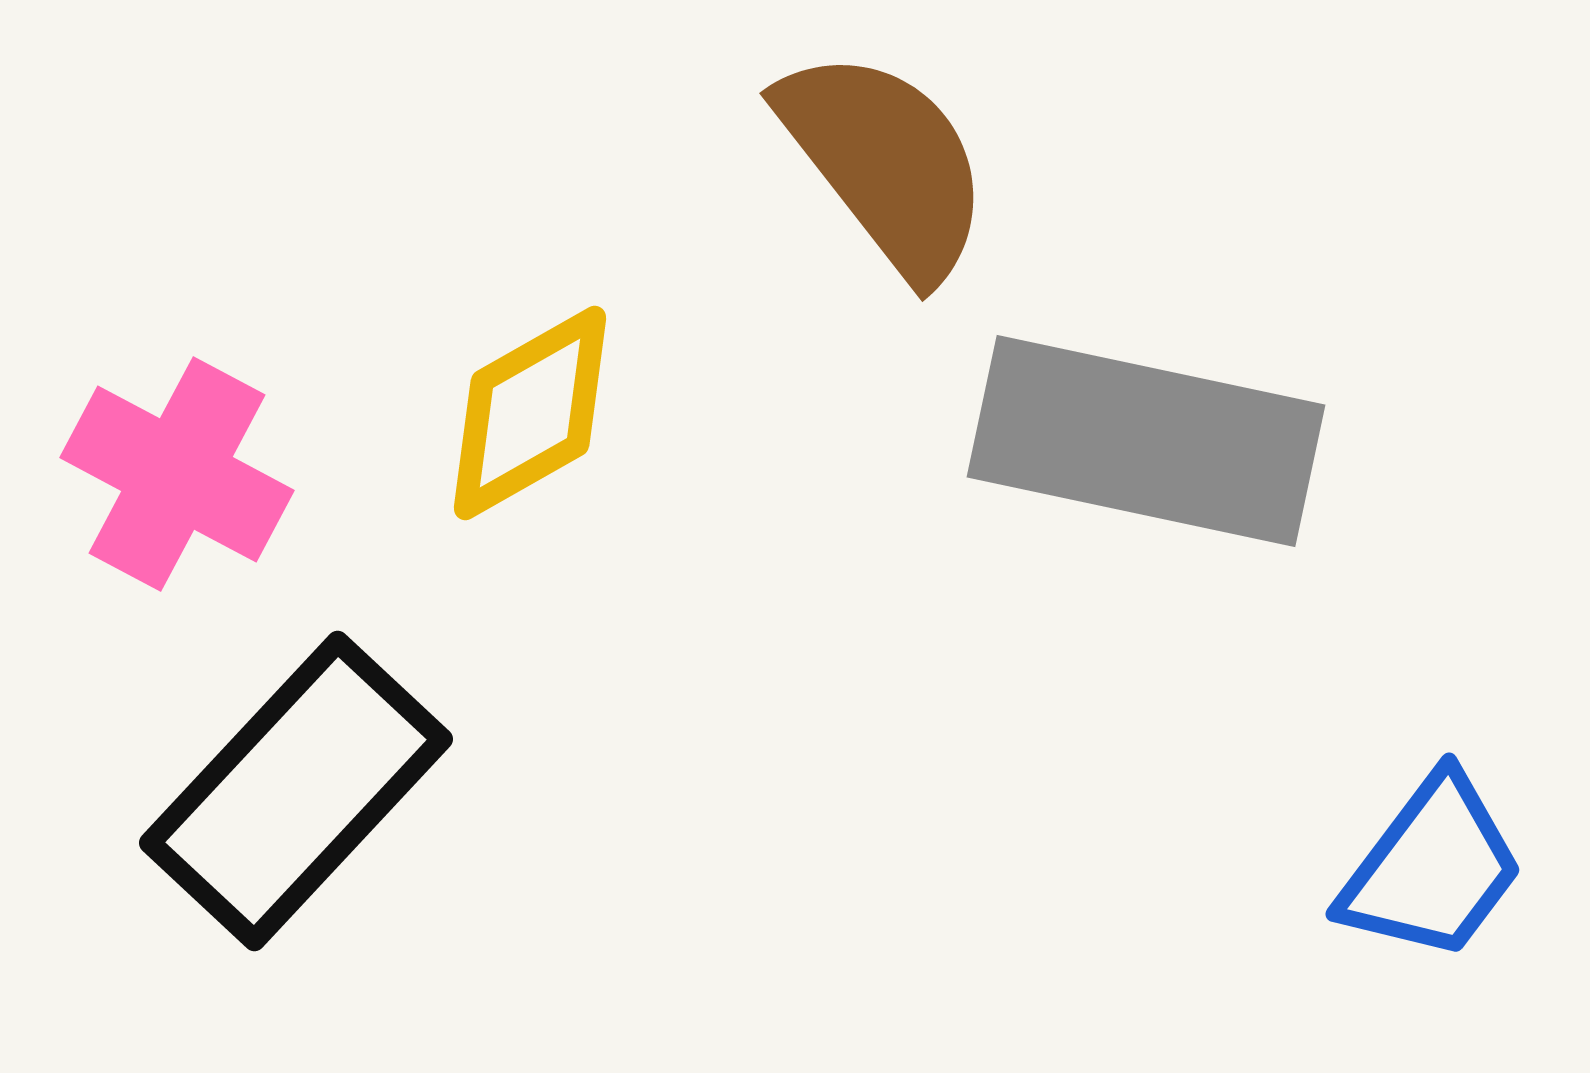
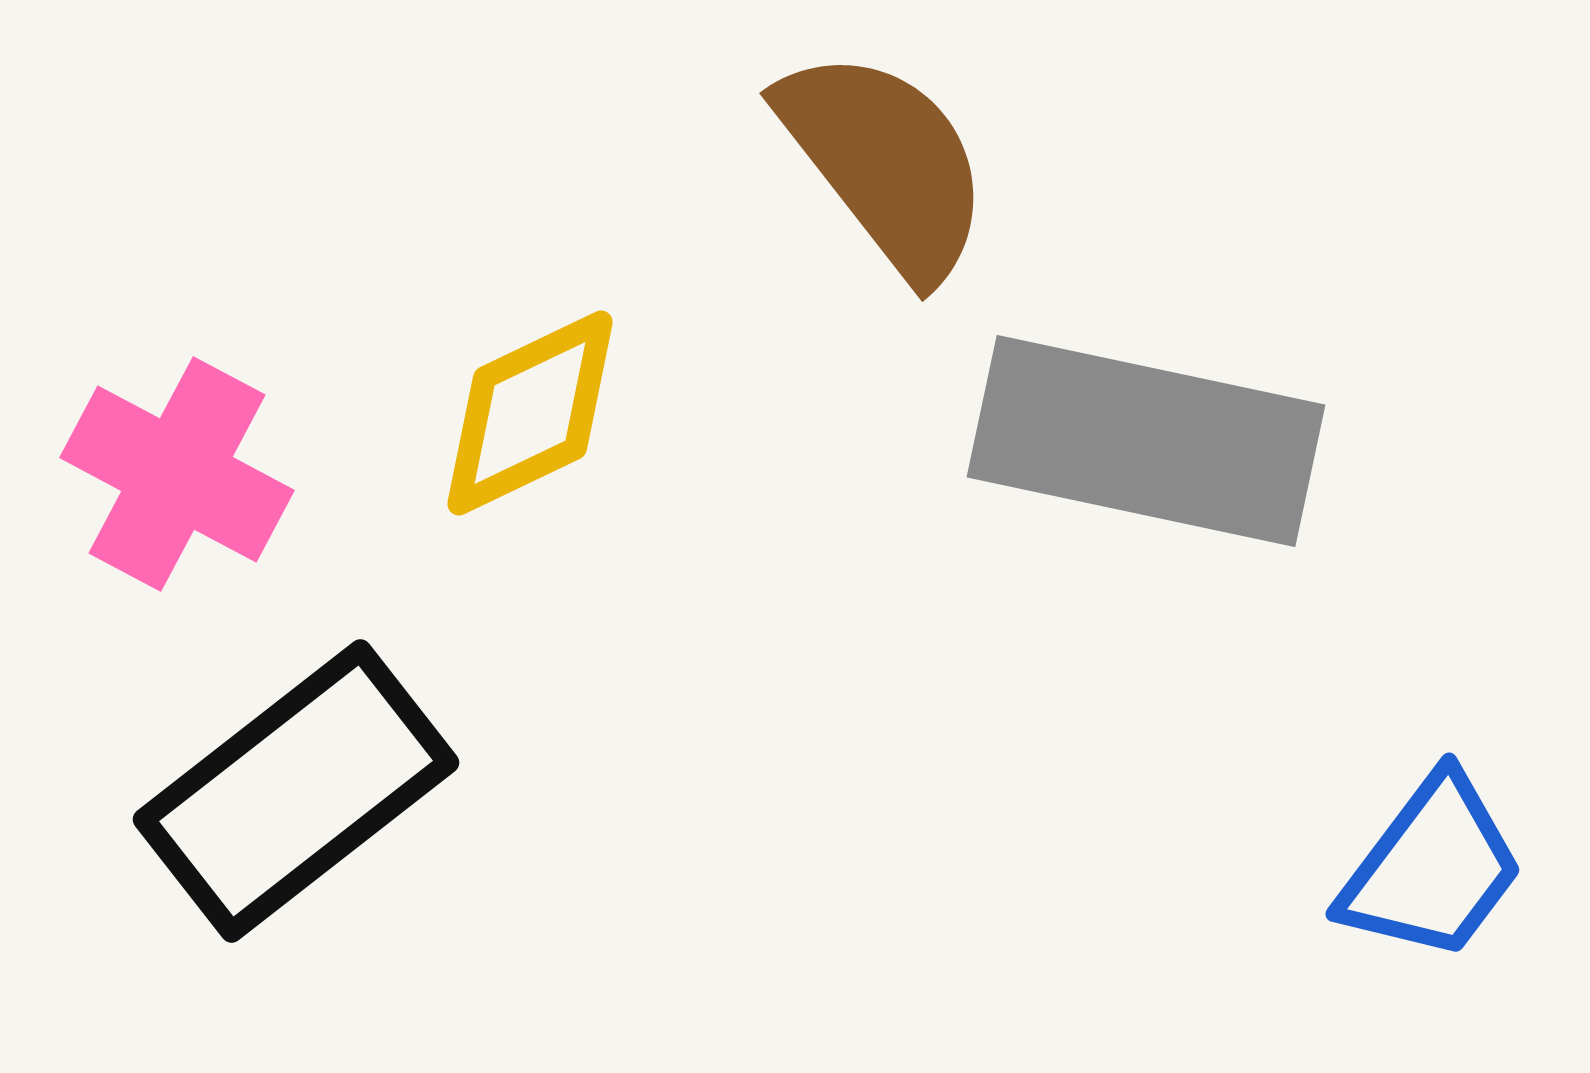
yellow diamond: rotated 4 degrees clockwise
black rectangle: rotated 9 degrees clockwise
